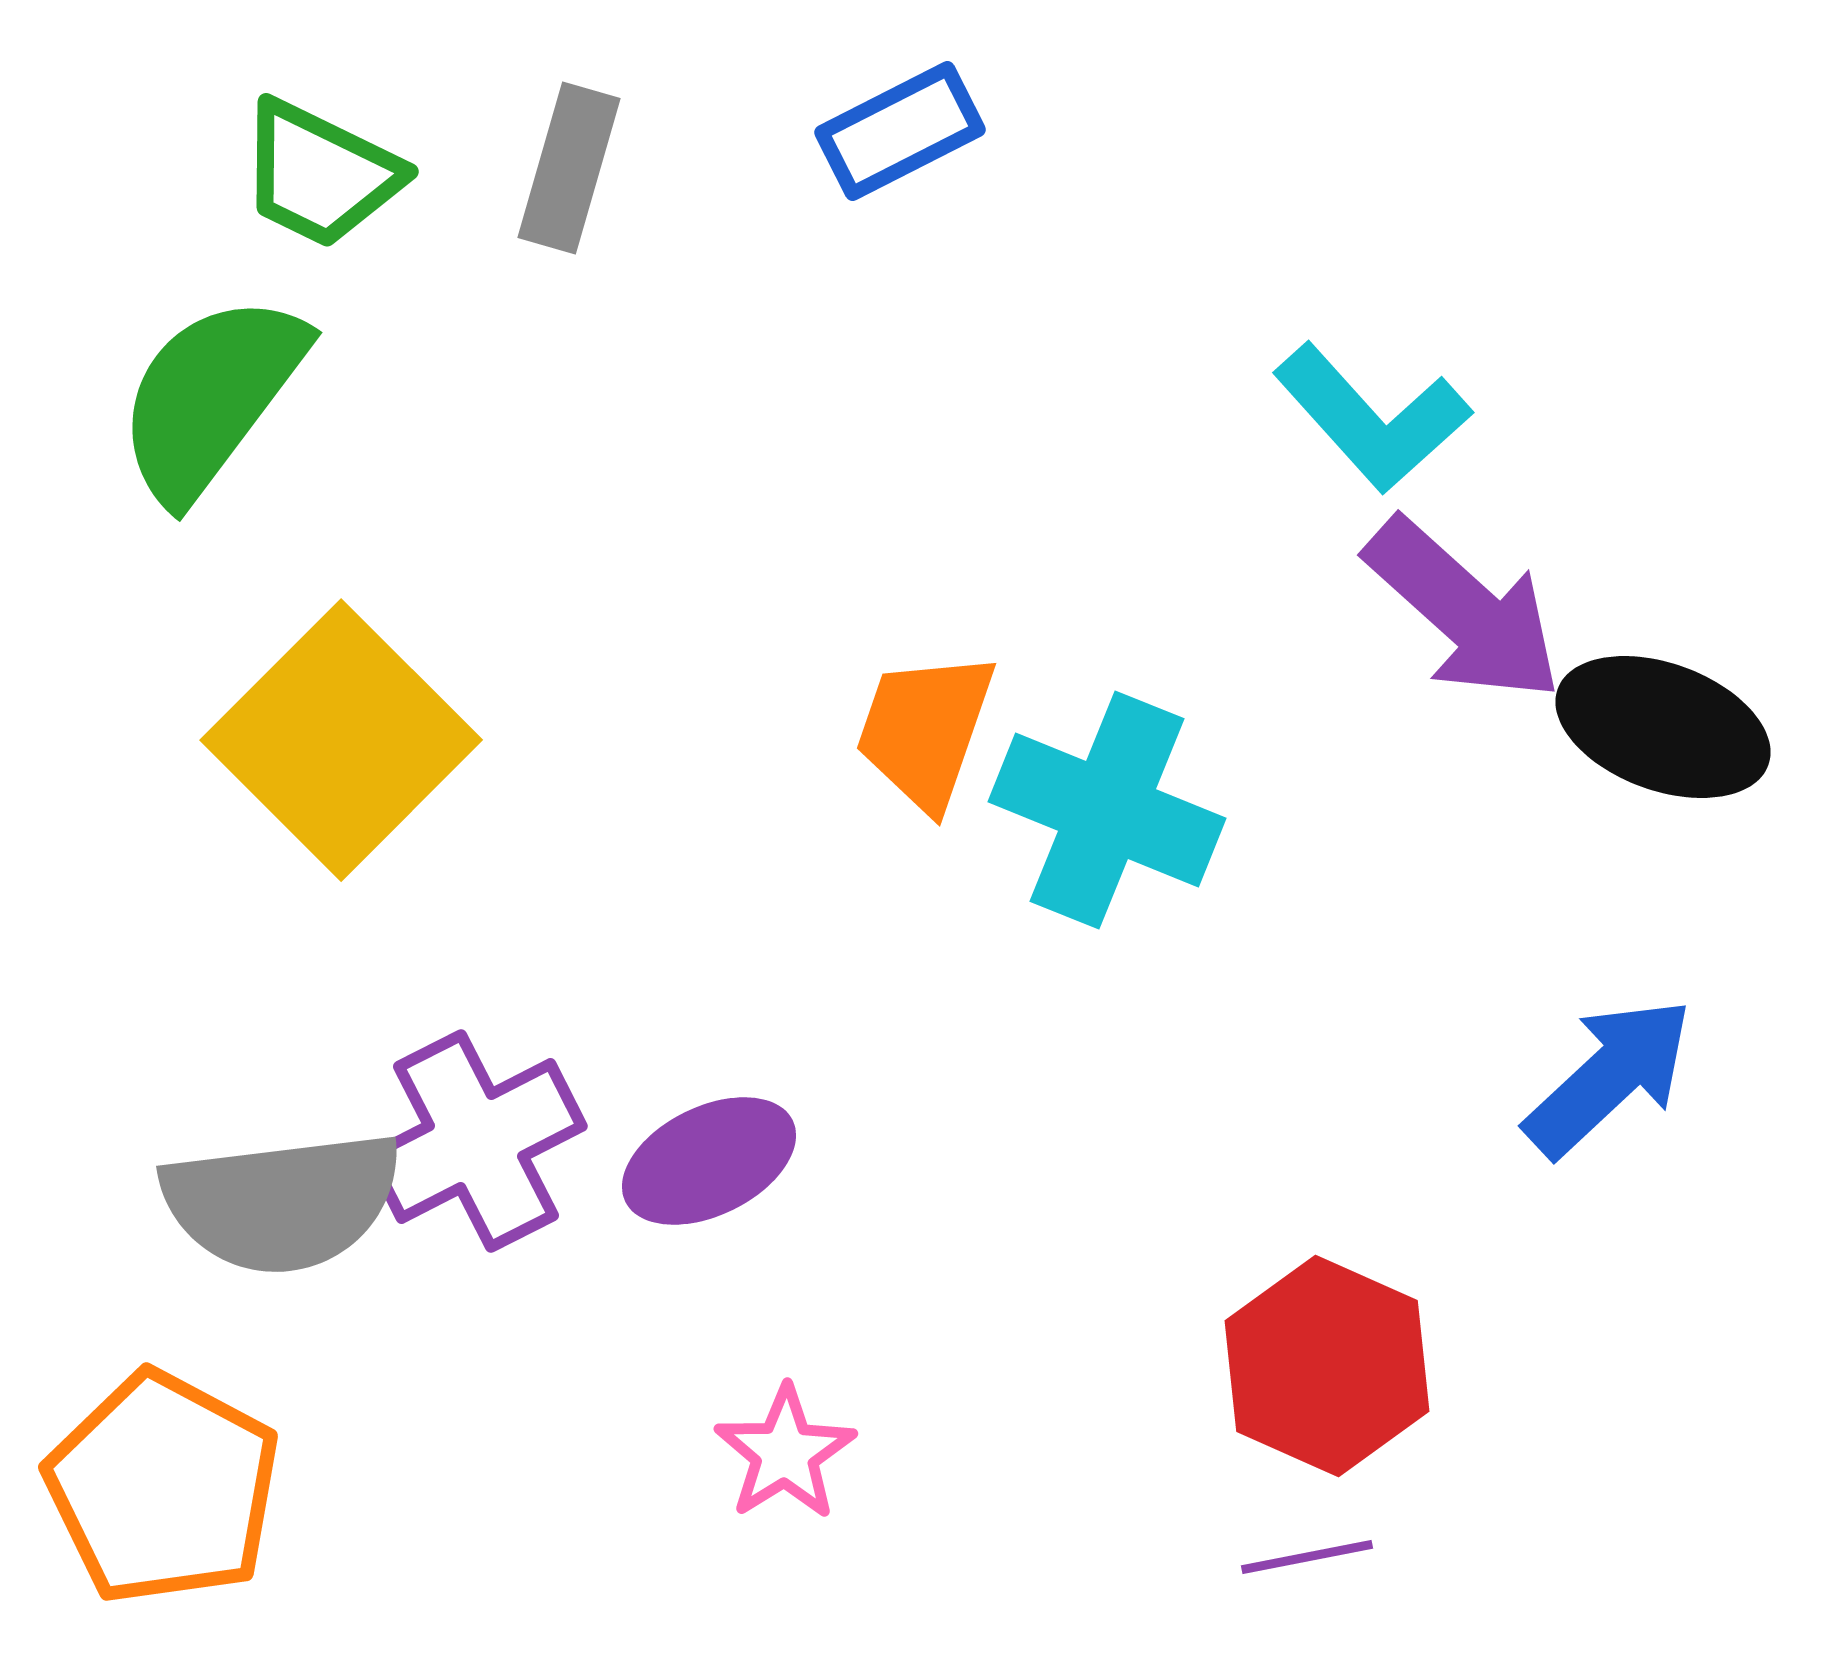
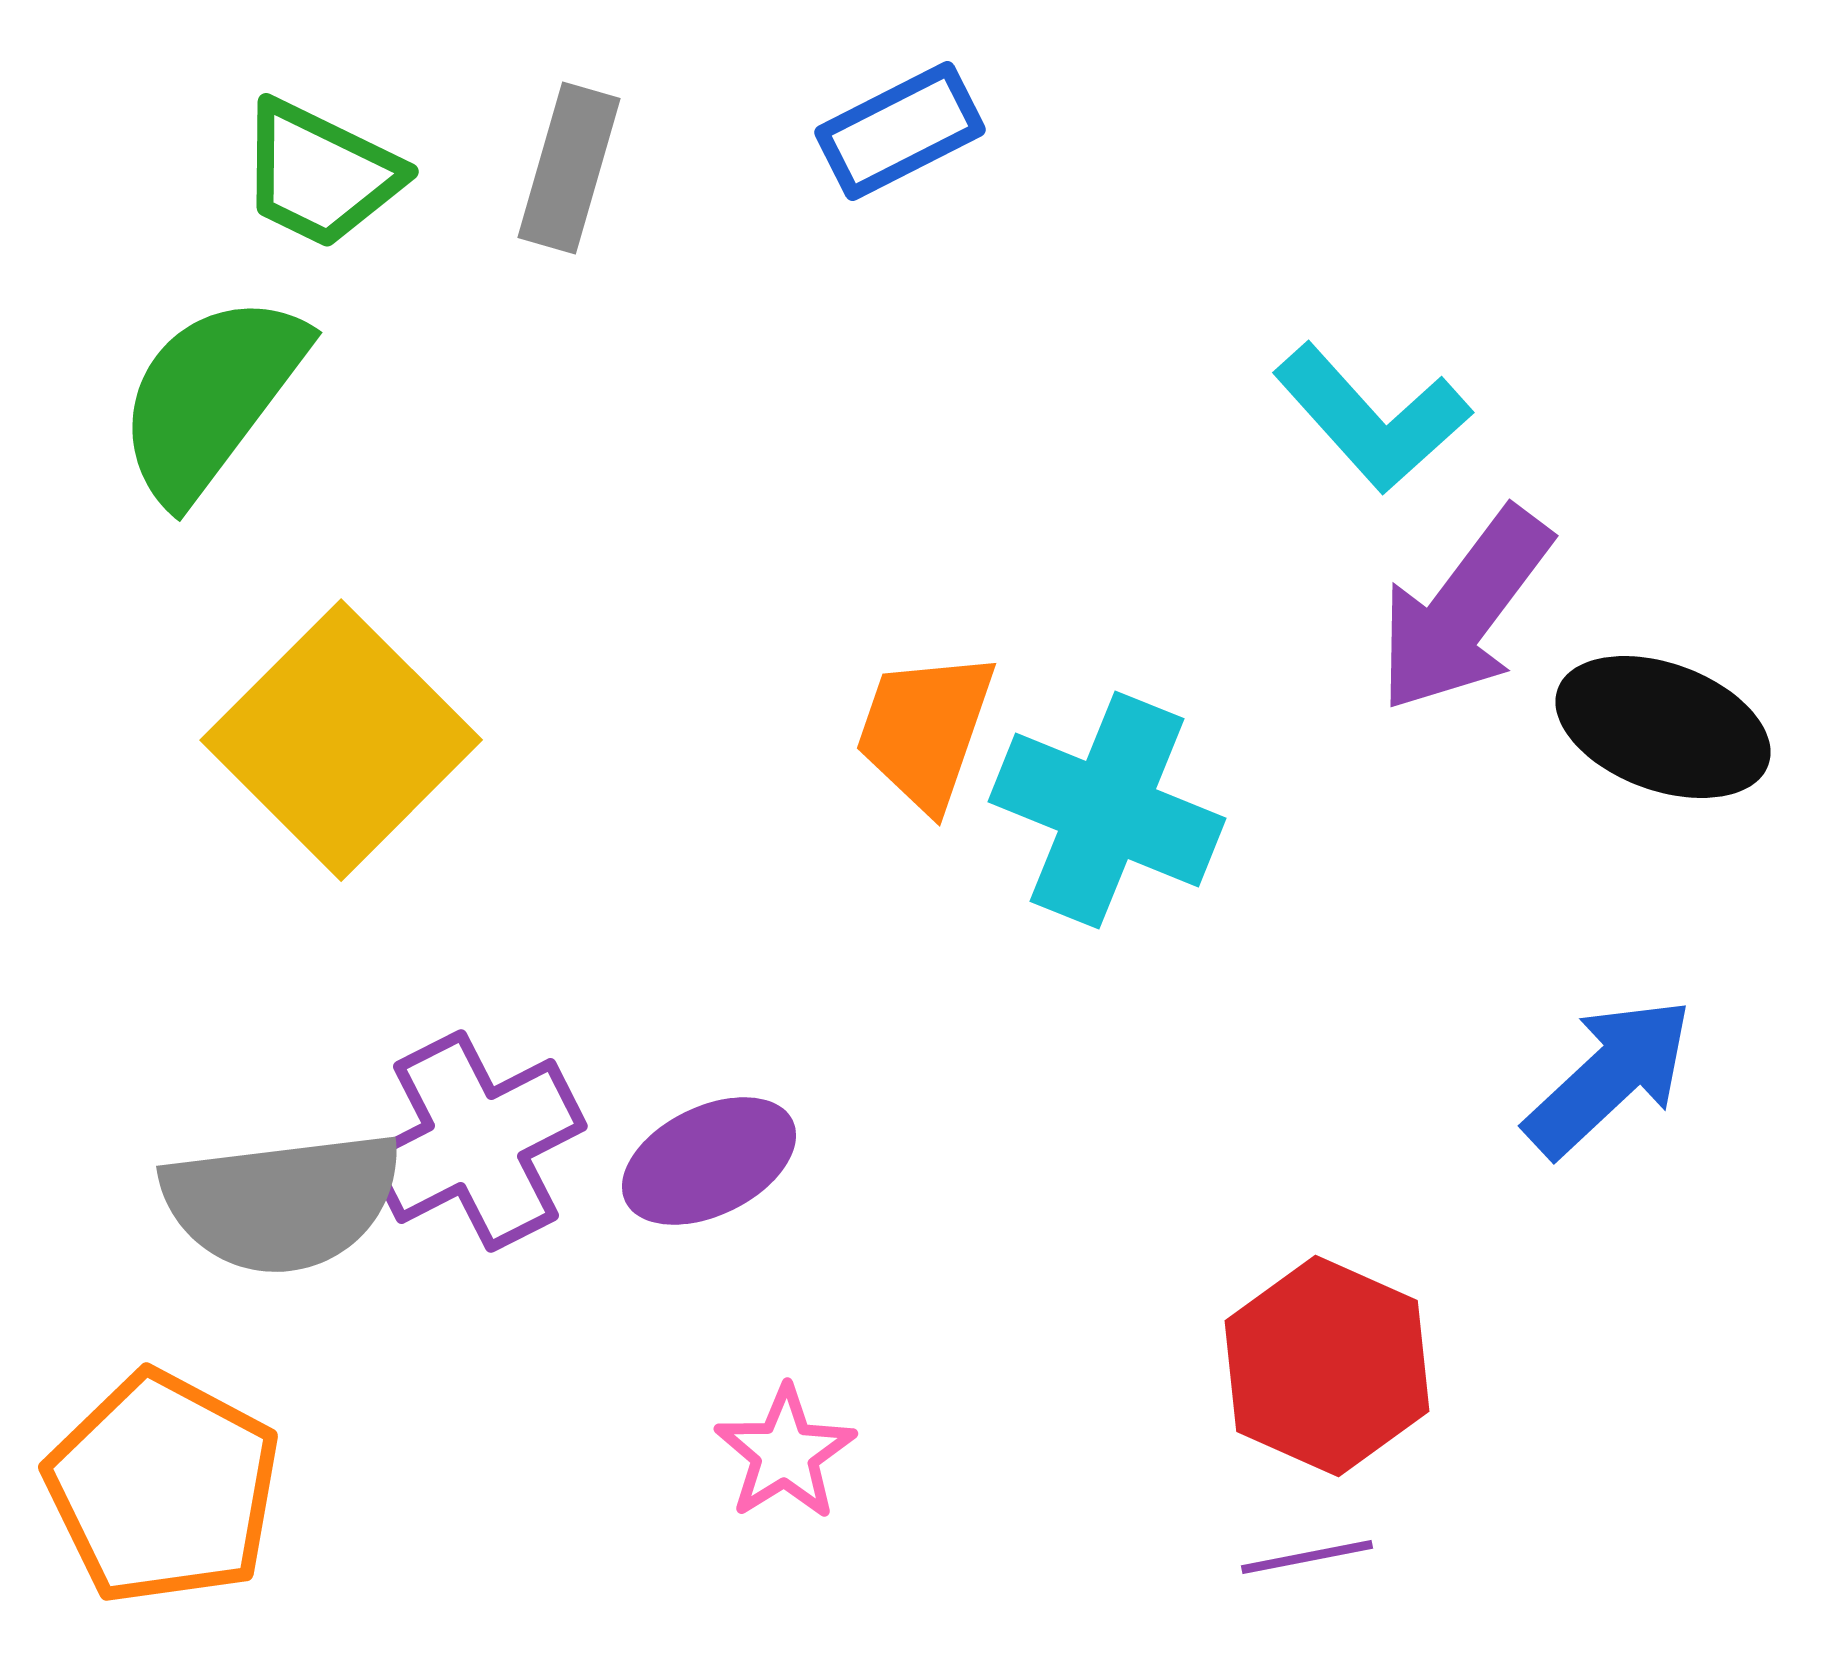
purple arrow: rotated 85 degrees clockwise
